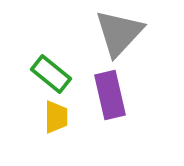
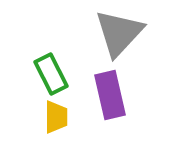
green rectangle: rotated 24 degrees clockwise
